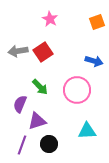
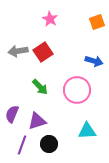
purple semicircle: moved 8 px left, 10 px down
